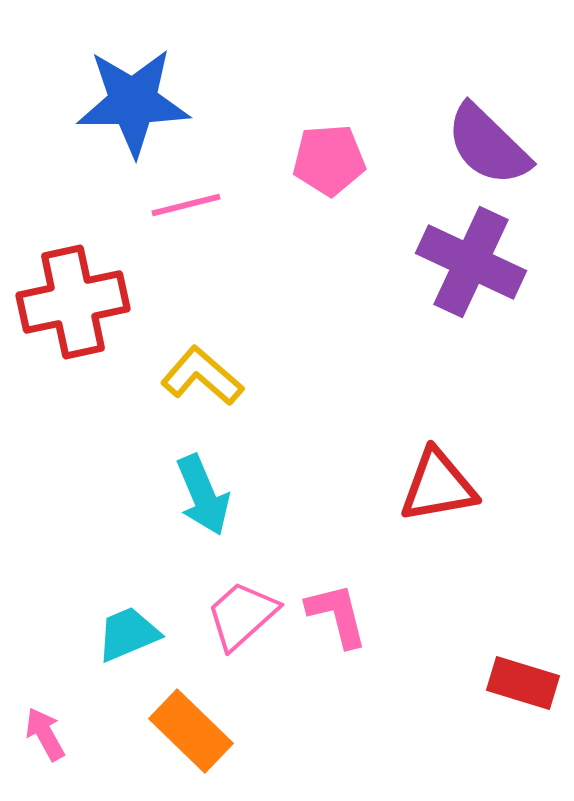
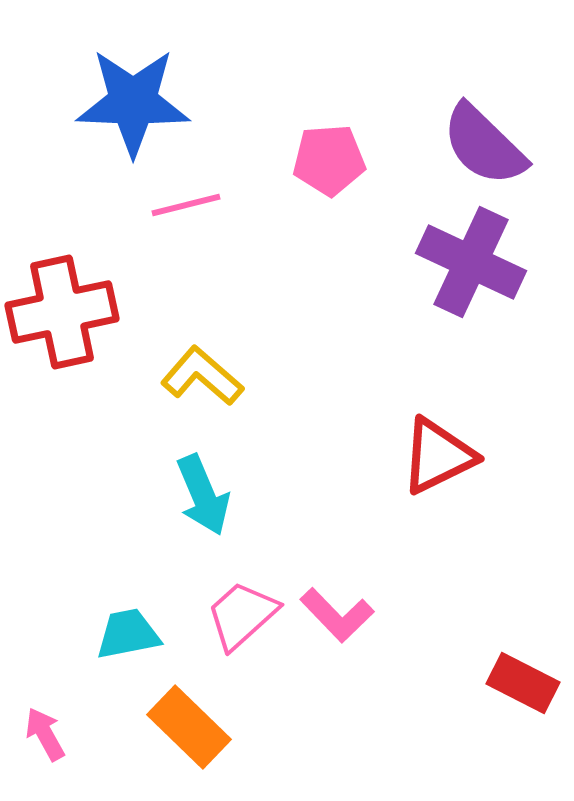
blue star: rotated 3 degrees clockwise
purple semicircle: moved 4 px left
red cross: moved 11 px left, 10 px down
red triangle: moved 30 px up; rotated 16 degrees counterclockwise
pink L-shape: rotated 150 degrees clockwise
cyan trapezoid: rotated 12 degrees clockwise
red rectangle: rotated 10 degrees clockwise
orange rectangle: moved 2 px left, 4 px up
